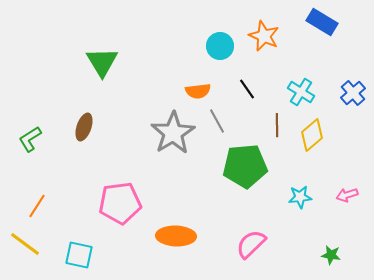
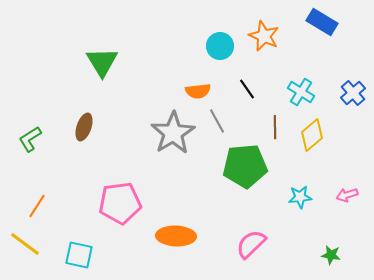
brown line: moved 2 px left, 2 px down
